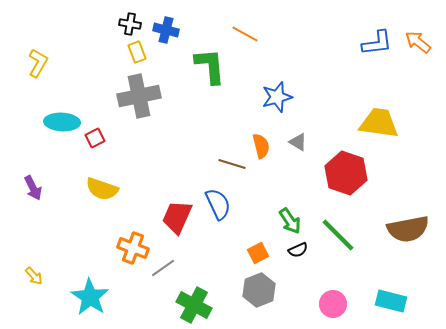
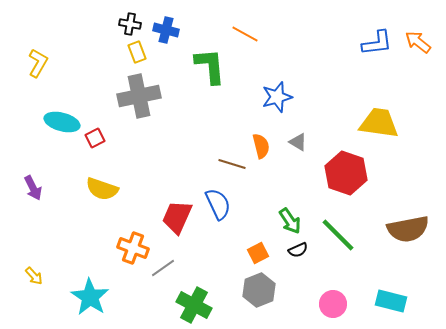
cyan ellipse: rotated 12 degrees clockwise
